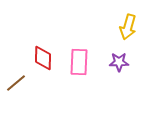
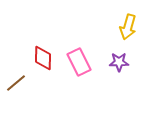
pink rectangle: rotated 28 degrees counterclockwise
